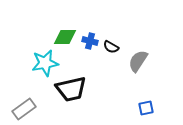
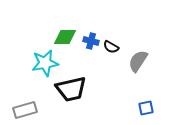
blue cross: moved 1 px right
gray rectangle: moved 1 px right, 1 px down; rotated 20 degrees clockwise
